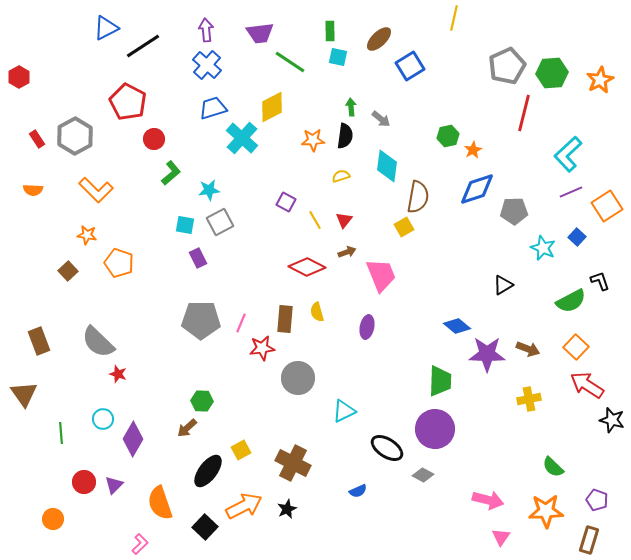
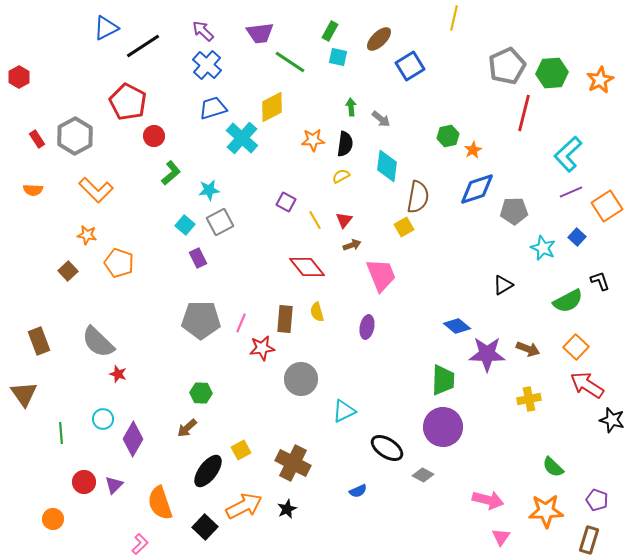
purple arrow at (206, 30): moved 3 px left, 1 px down; rotated 40 degrees counterclockwise
green rectangle at (330, 31): rotated 30 degrees clockwise
black semicircle at (345, 136): moved 8 px down
red circle at (154, 139): moved 3 px up
yellow semicircle at (341, 176): rotated 12 degrees counterclockwise
cyan square at (185, 225): rotated 30 degrees clockwise
brown arrow at (347, 252): moved 5 px right, 7 px up
red diamond at (307, 267): rotated 24 degrees clockwise
green semicircle at (571, 301): moved 3 px left
gray circle at (298, 378): moved 3 px right, 1 px down
green trapezoid at (440, 381): moved 3 px right, 1 px up
green hexagon at (202, 401): moved 1 px left, 8 px up
purple circle at (435, 429): moved 8 px right, 2 px up
